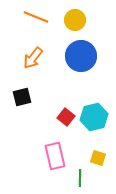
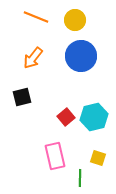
red square: rotated 12 degrees clockwise
